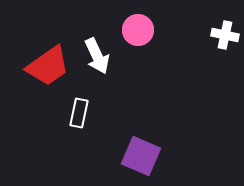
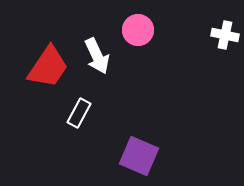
red trapezoid: moved 1 px down; rotated 21 degrees counterclockwise
white rectangle: rotated 16 degrees clockwise
purple square: moved 2 px left
